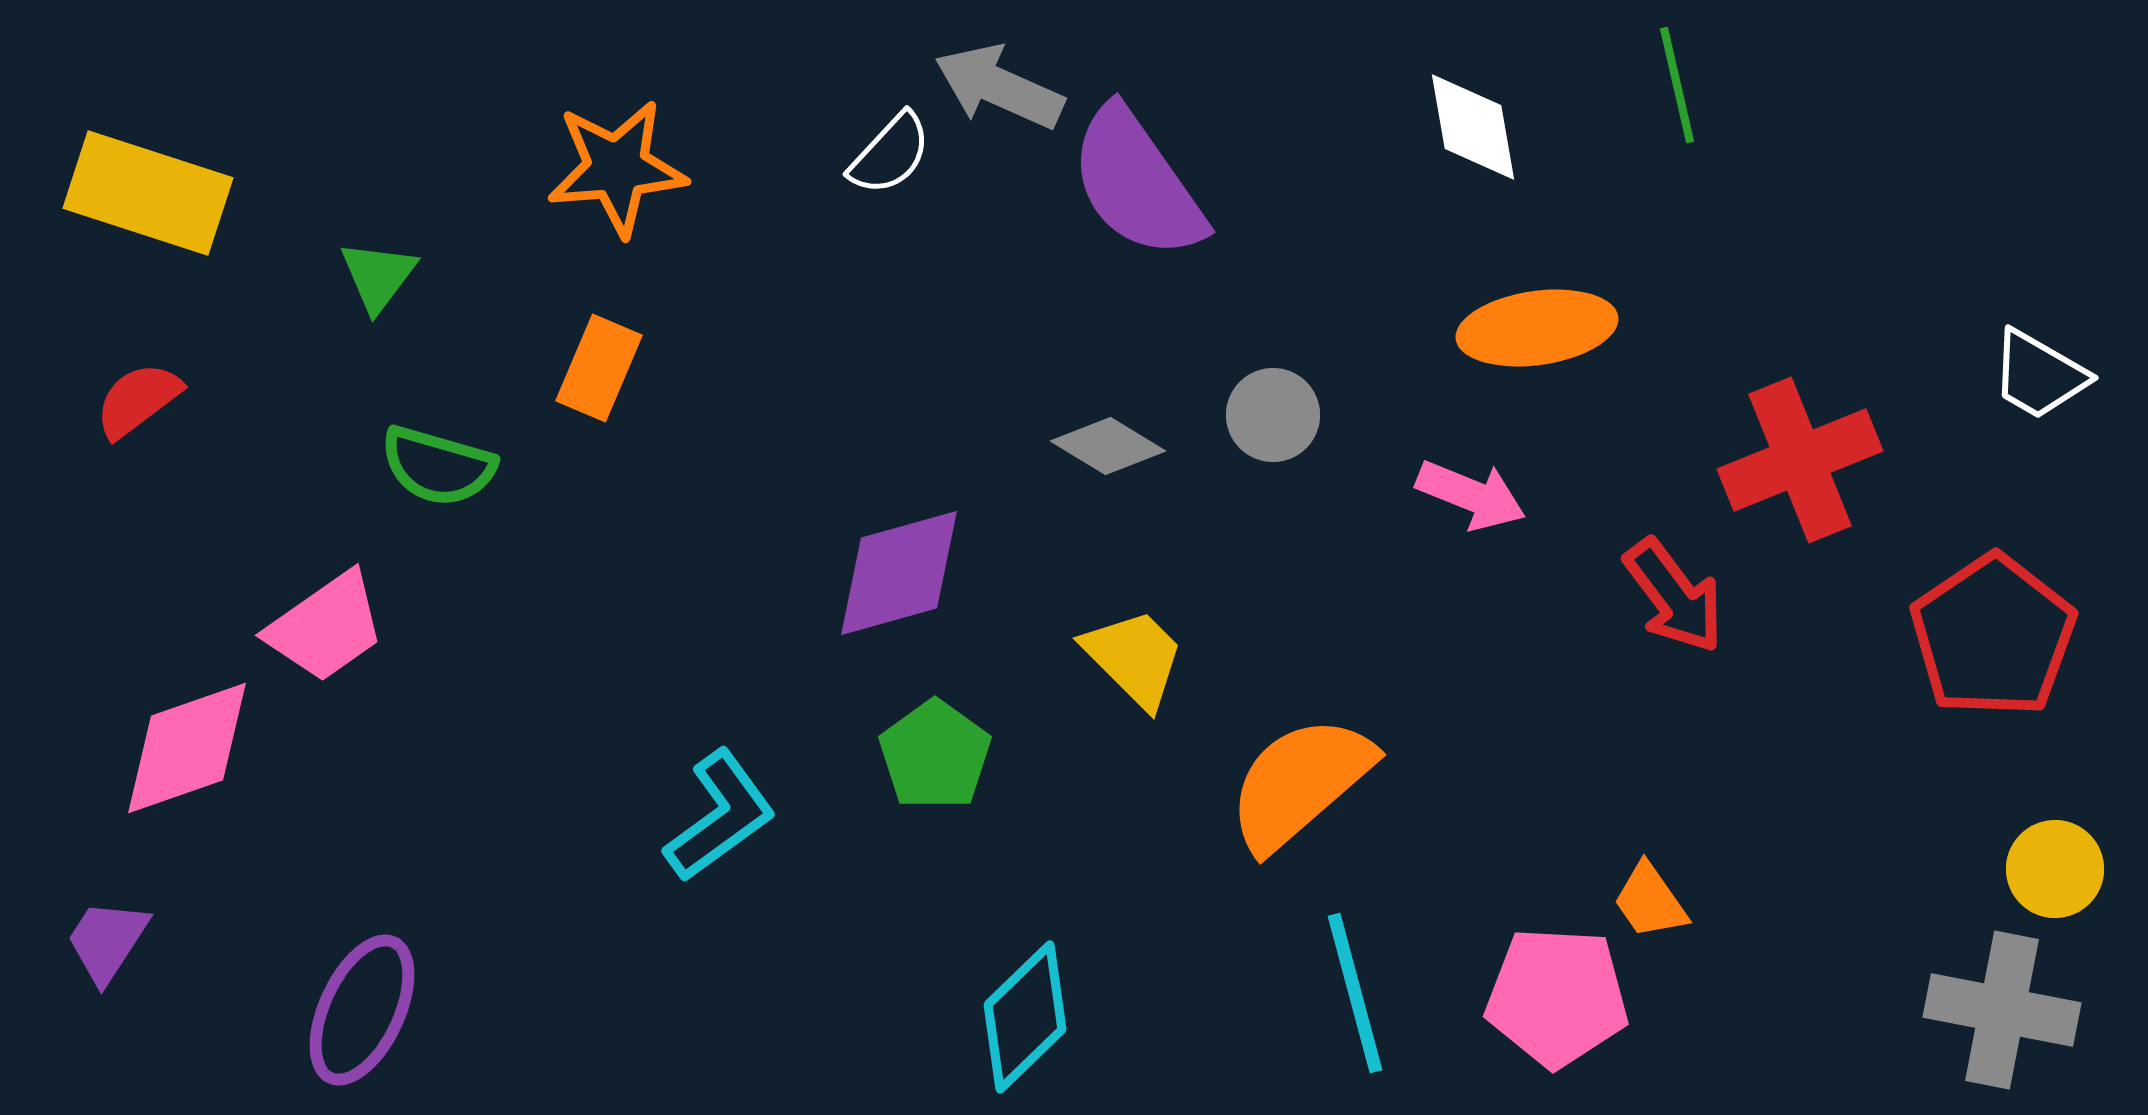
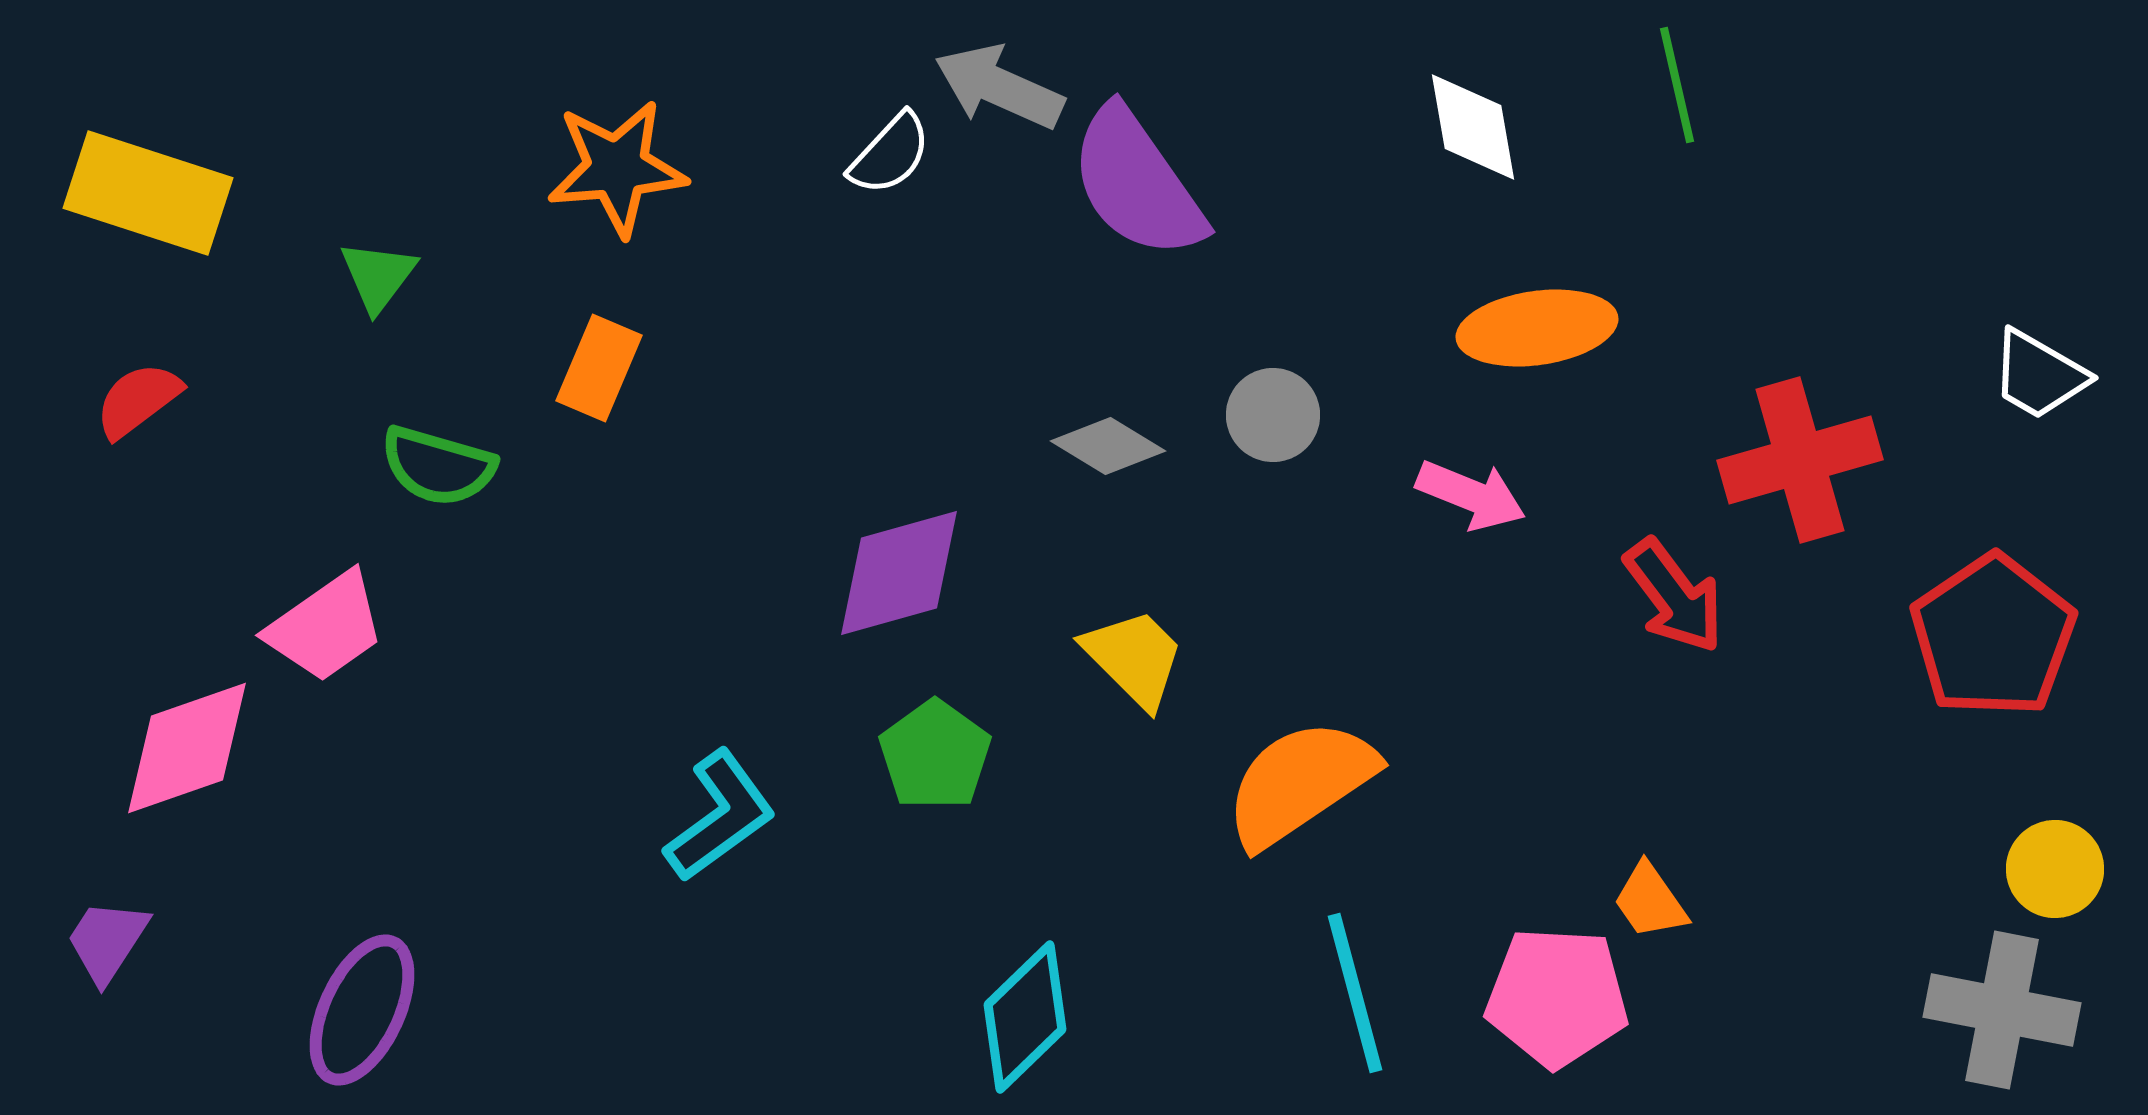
red cross: rotated 6 degrees clockwise
orange semicircle: rotated 7 degrees clockwise
